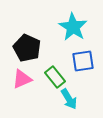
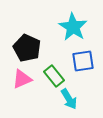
green rectangle: moved 1 px left, 1 px up
